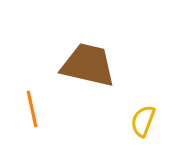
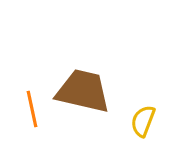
brown trapezoid: moved 5 px left, 26 px down
